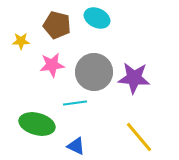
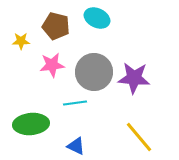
brown pentagon: moved 1 px left, 1 px down
green ellipse: moved 6 px left; rotated 20 degrees counterclockwise
